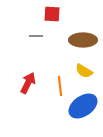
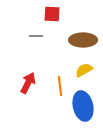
yellow semicircle: moved 1 px up; rotated 120 degrees clockwise
blue ellipse: rotated 68 degrees counterclockwise
